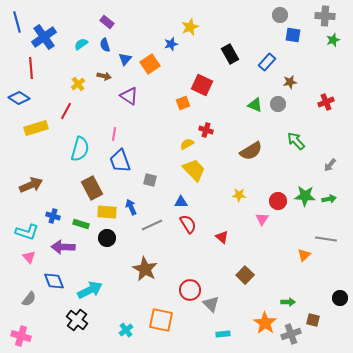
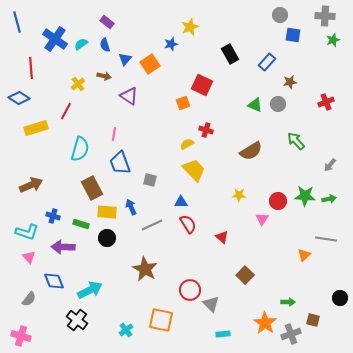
blue cross at (44, 37): moved 11 px right, 2 px down; rotated 20 degrees counterclockwise
blue trapezoid at (120, 161): moved 2 px down
